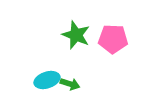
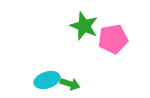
green star: moved 8 px right, 9 px up
pink pentagon: rotated 12 degrees counterclockwise
